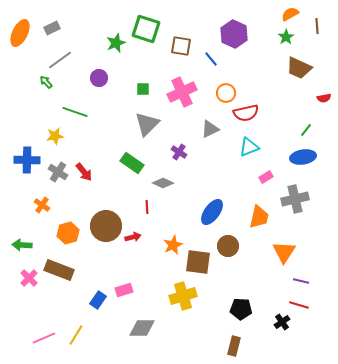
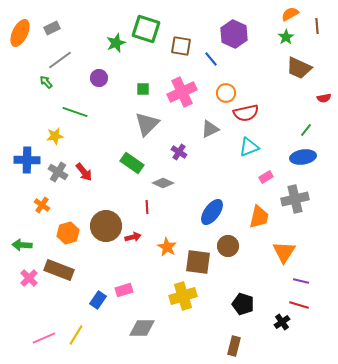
orange star at (173, 245): moved 6 px left, 2 px down; rotated 18 degrees counterclockwise
black pentagon at (241, 309): moved 2 px right, 5 px up; rotated 15 degrees clockwise
